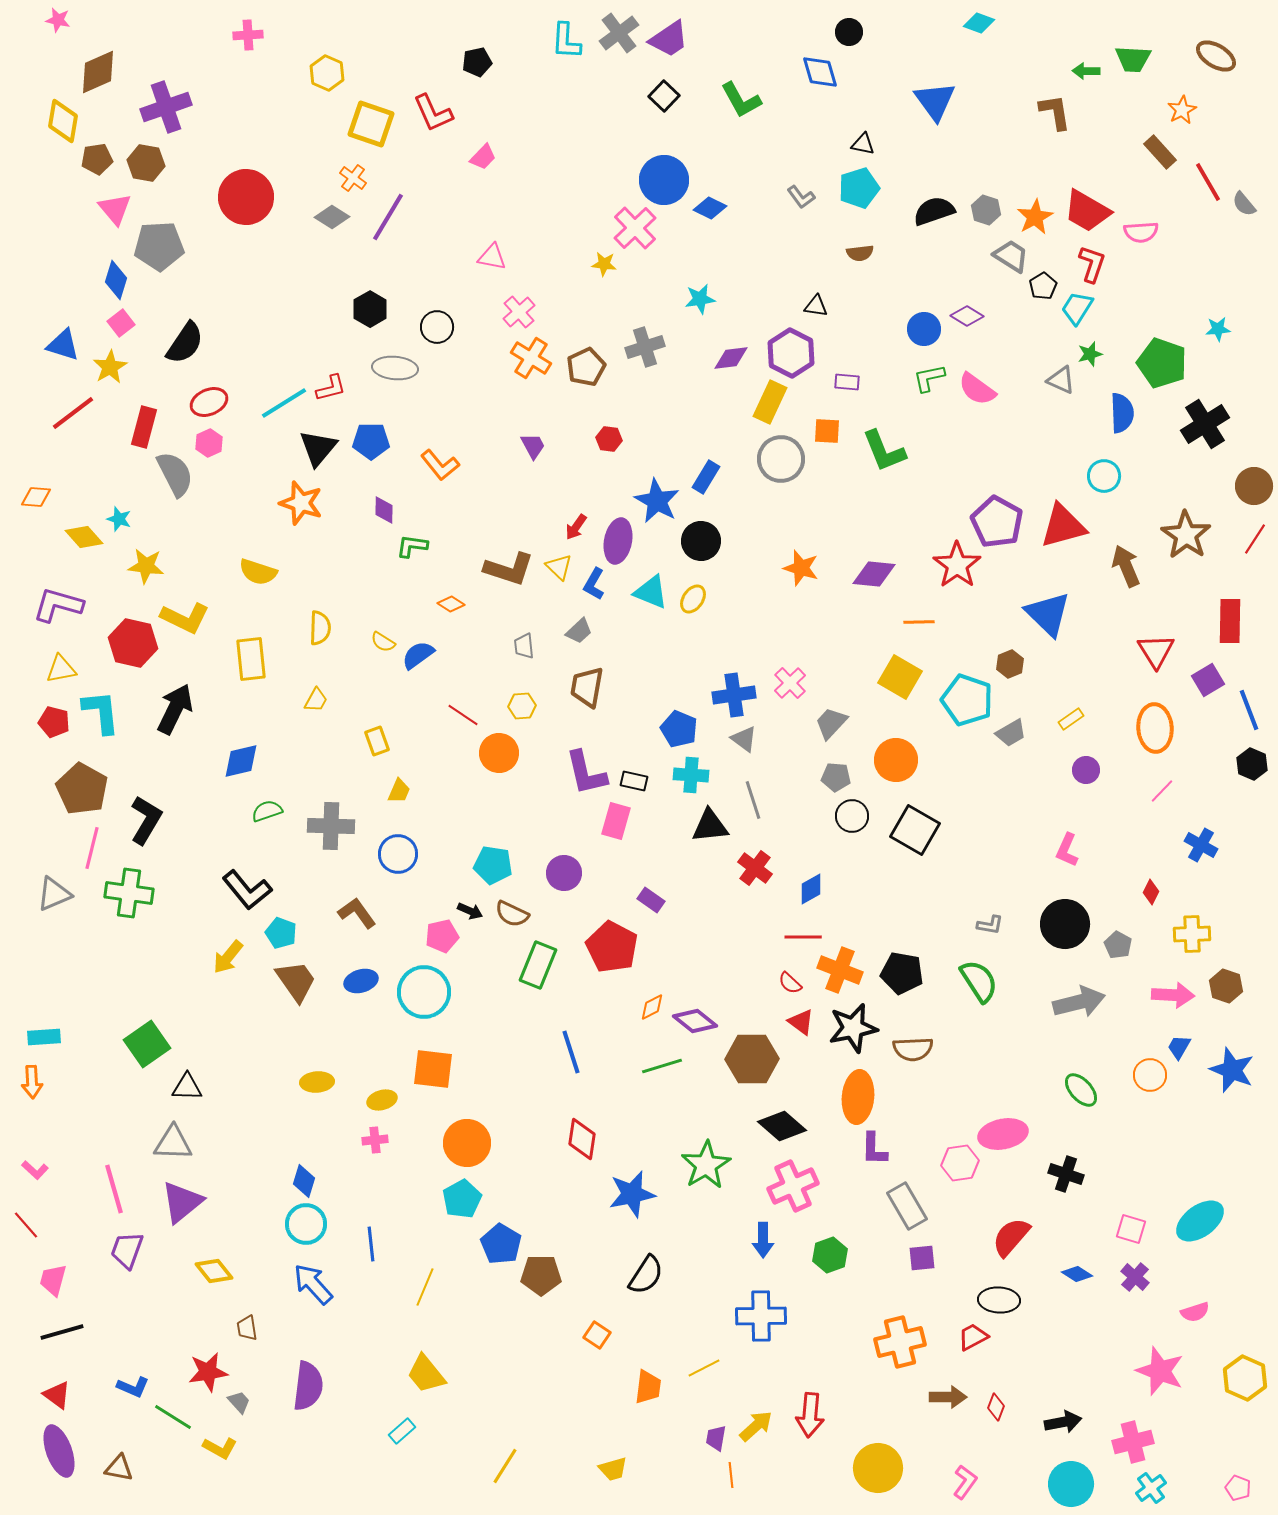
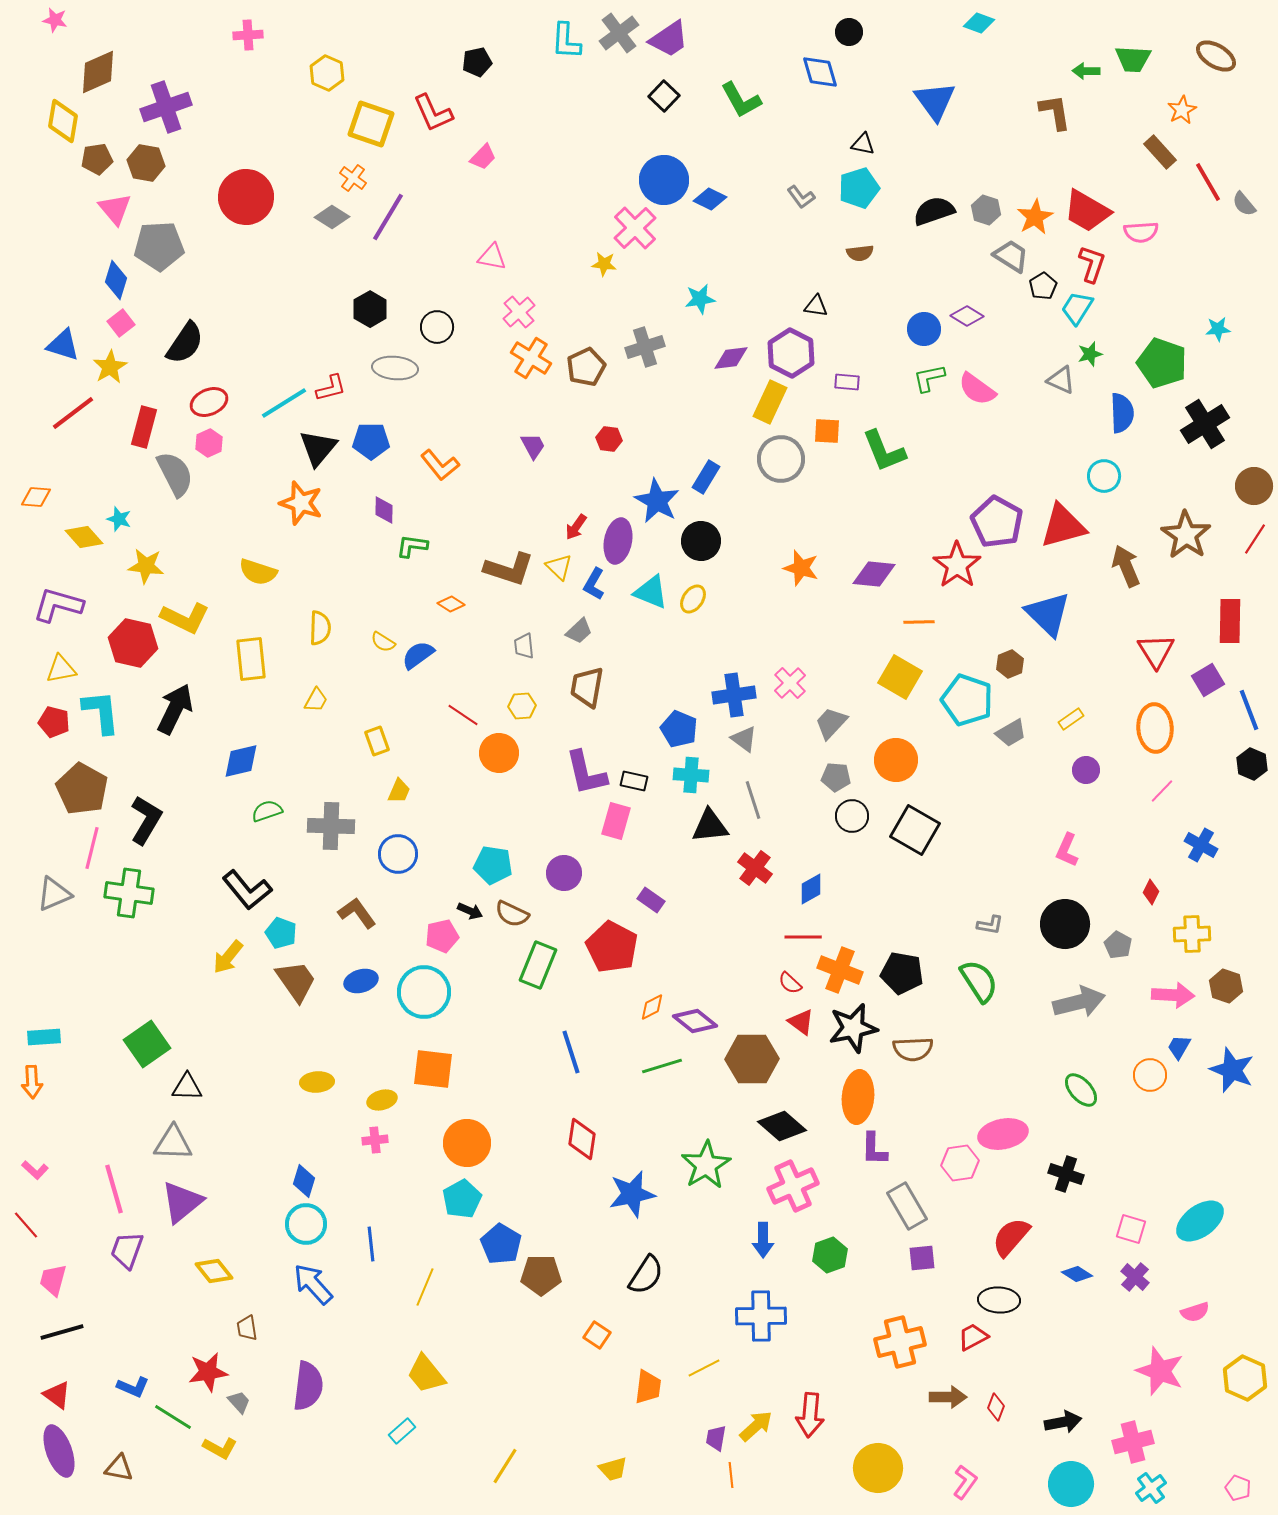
pink star at (58, 20): moved 3 px left
blue diamond at (710, 208): moved 9 px up
